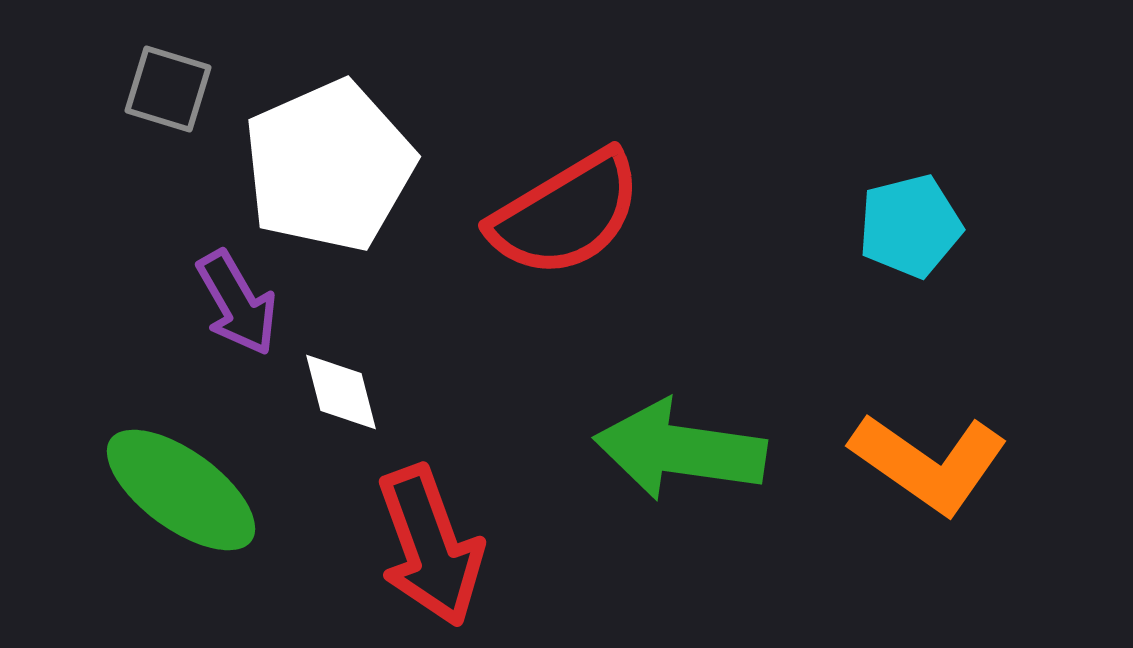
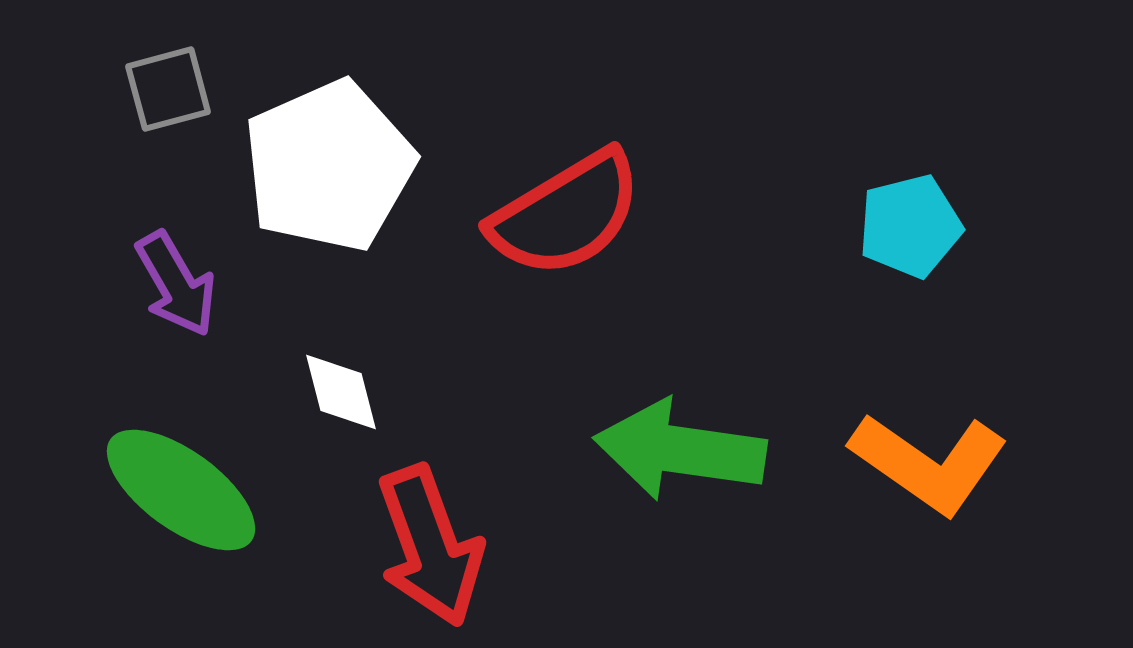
gray square: rotated 32 degrees counterclockwise
purple arrow: moved 61 px left, 19 px up
